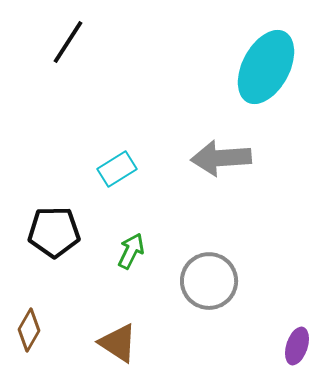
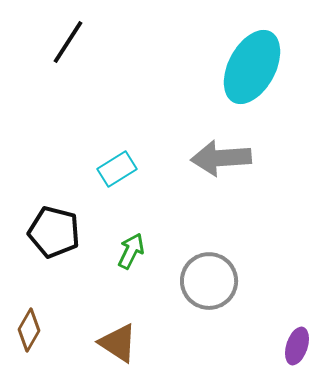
cyan ellipse: moved 14 px left
black pentagon: rotated 15 degrees clockwise
